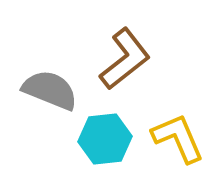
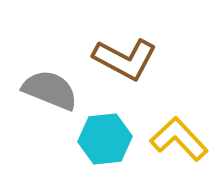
brown L-shape: rotated 66 degrees clockwise
yellow L-shape: moved 1 px right, 1 px down; rotated 20 degrees counterclockwise
